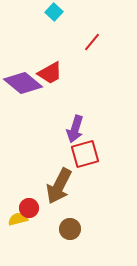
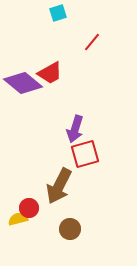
cyan square: moved 4 px right, 1 px down; rotated 30 degrees clockwise
